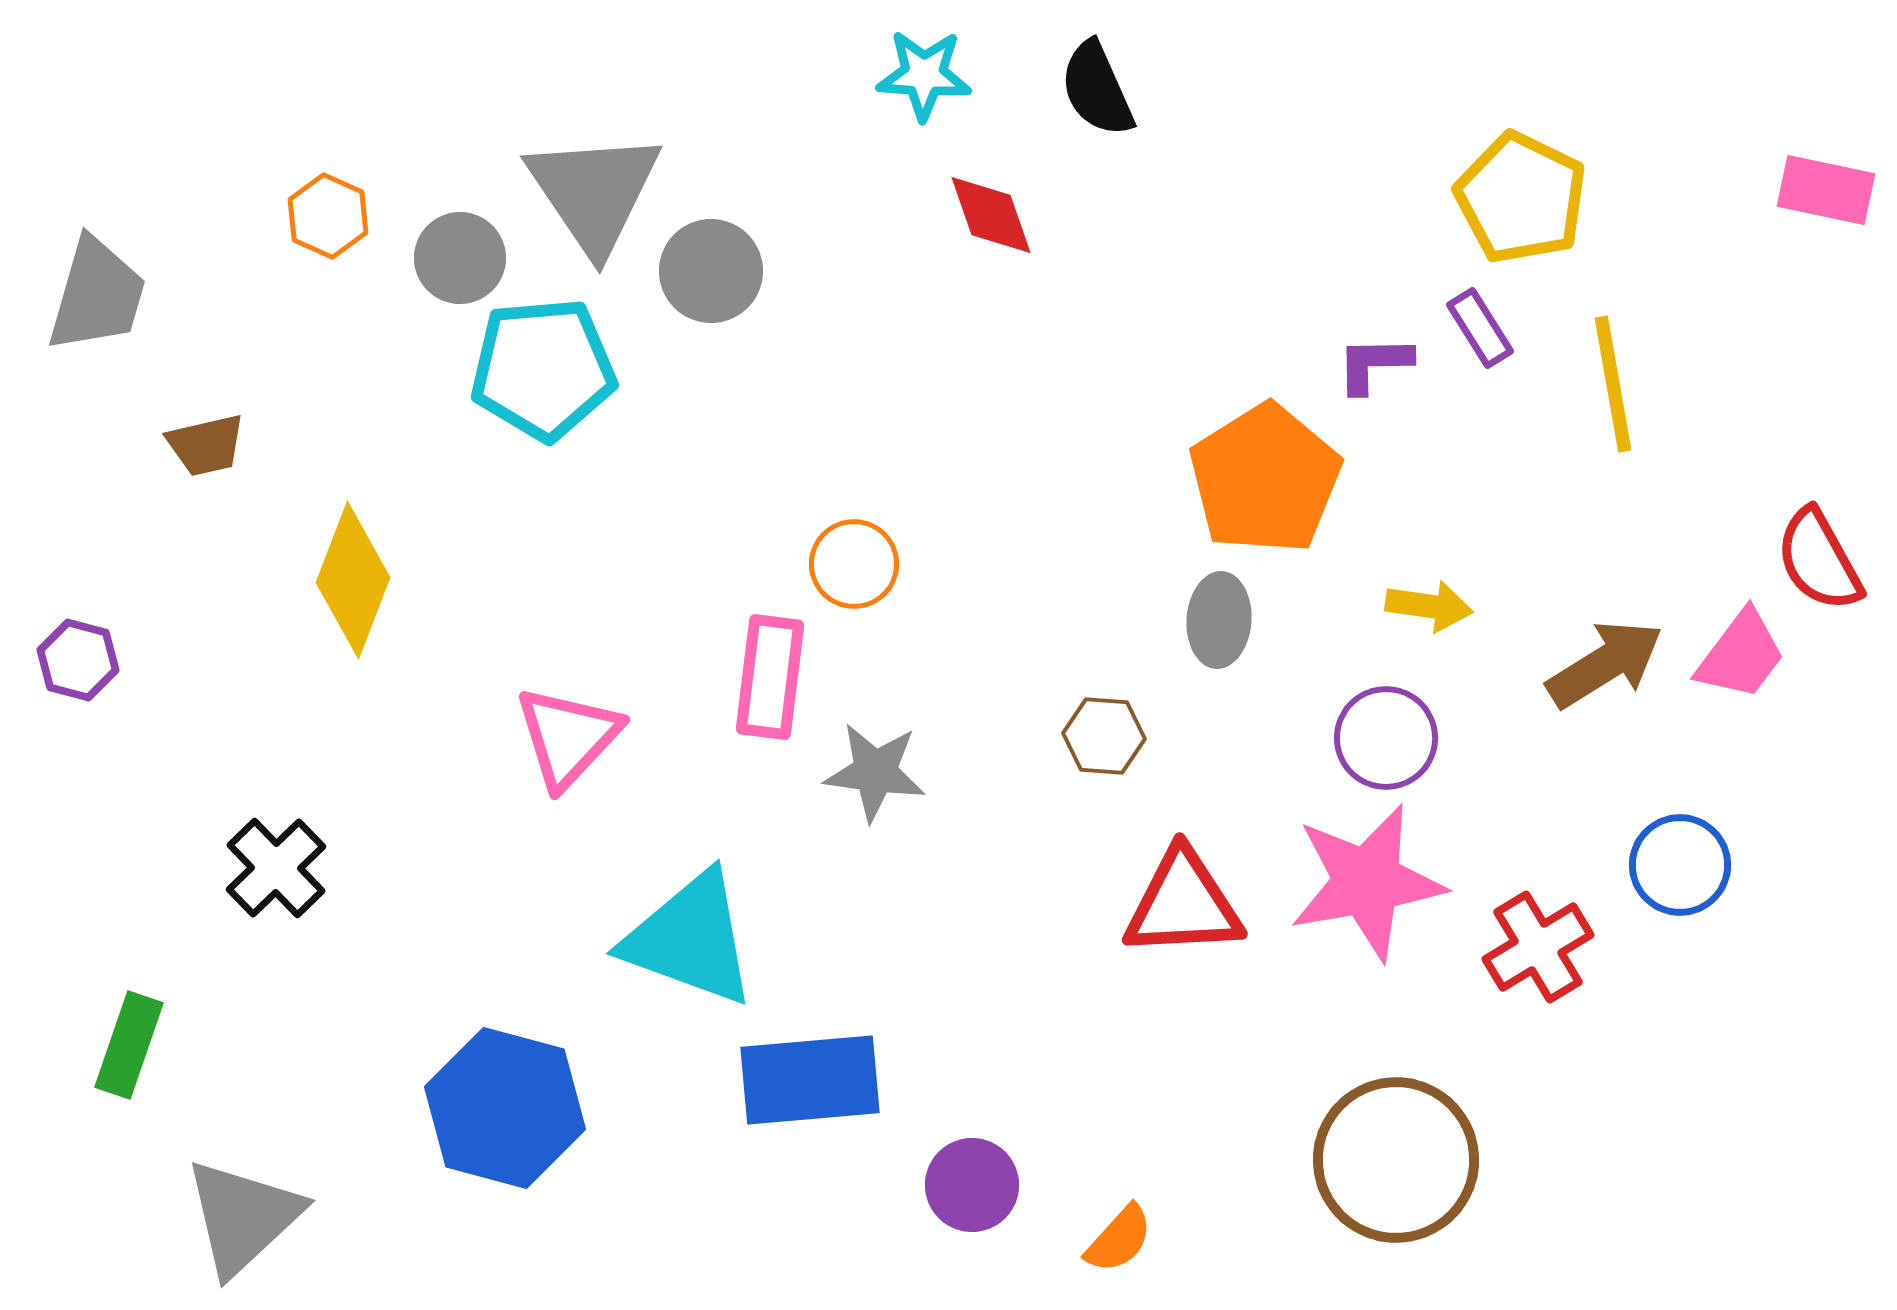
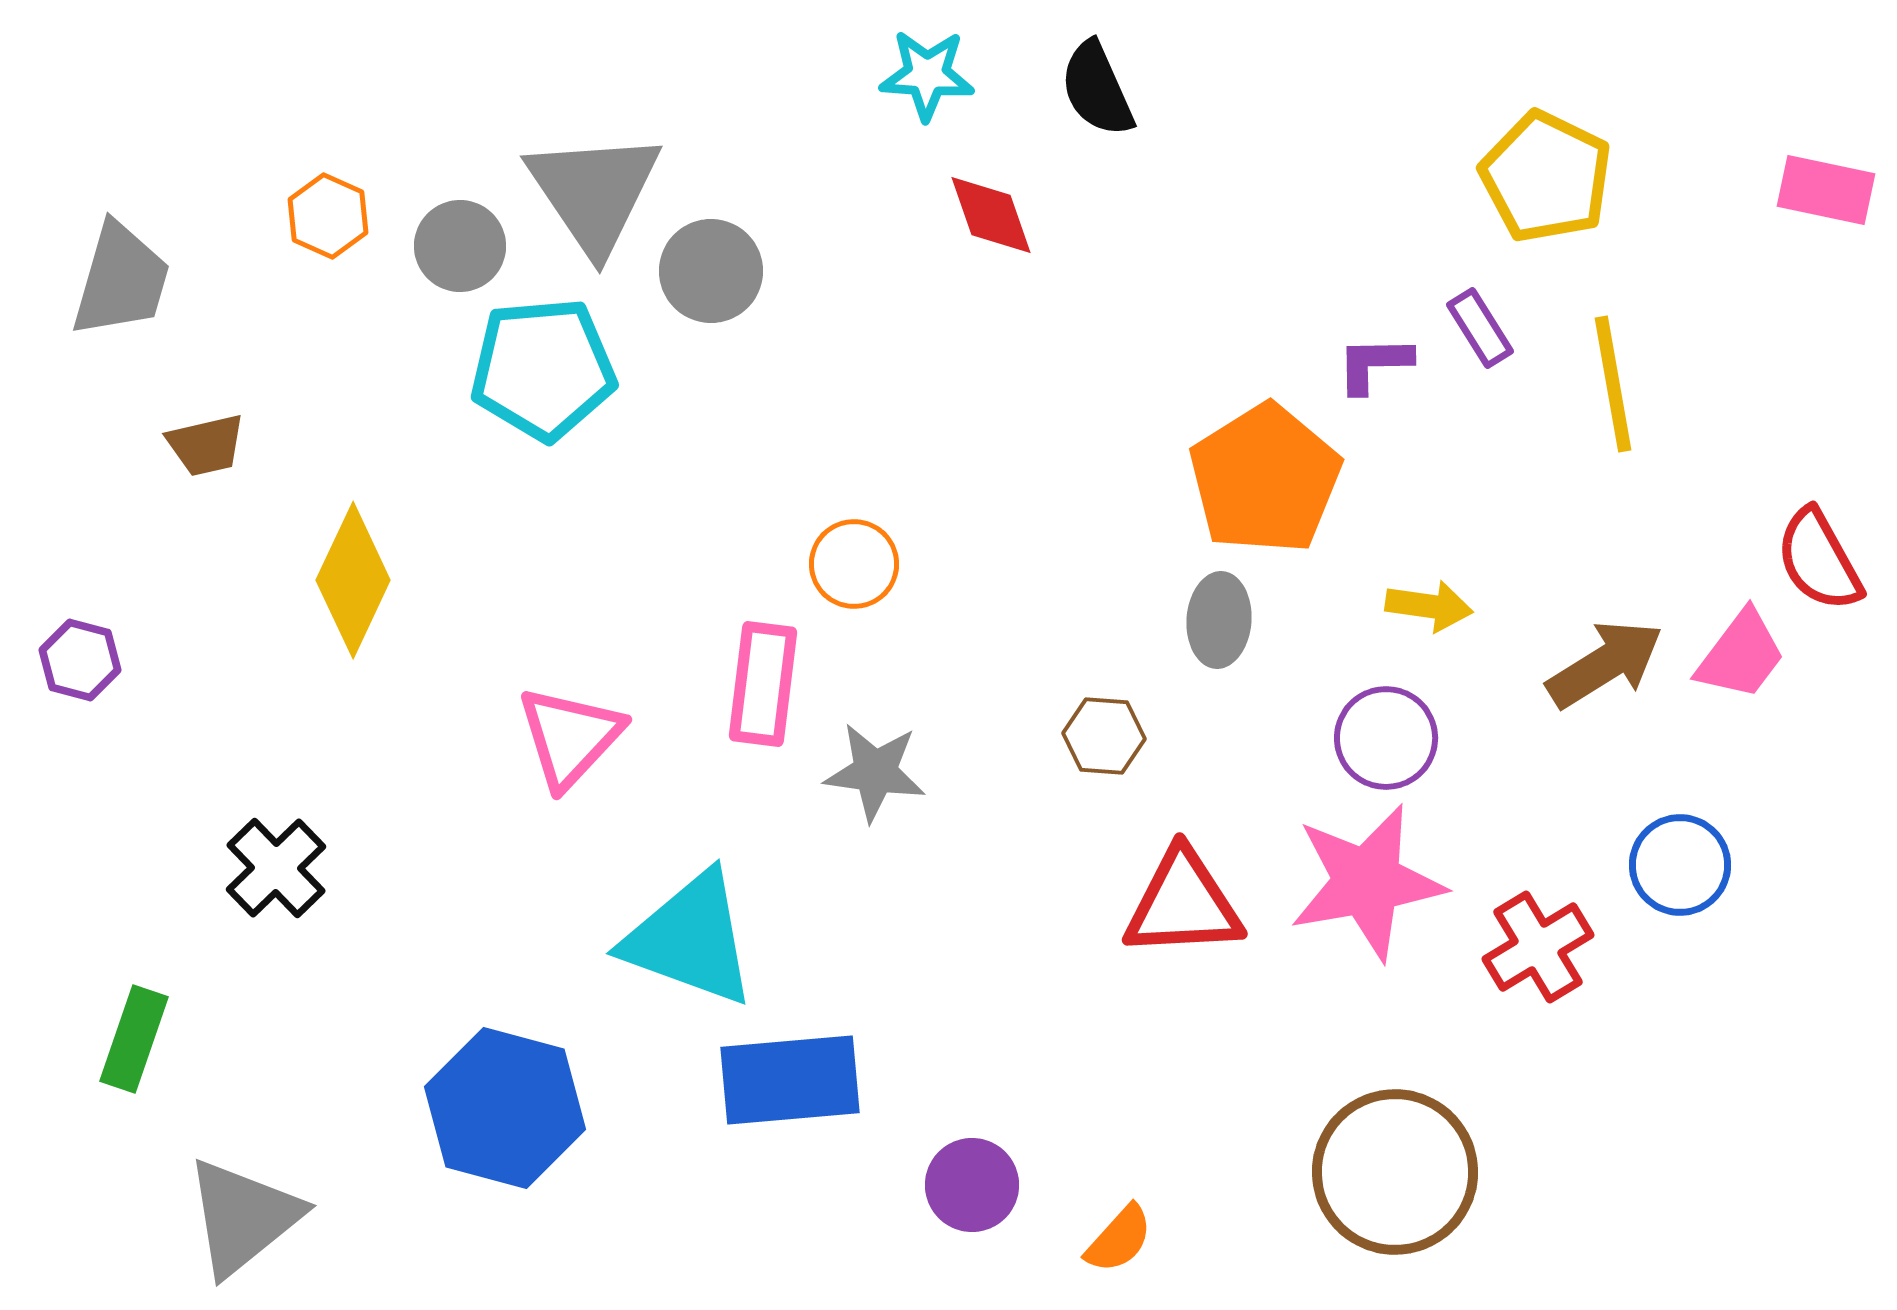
cyan star at (924, 75): moved 3 px right
yellow pentagon at (1521, 198): moved 25 px right, 21 px up
gray circle at (460, 258): moved 12 px up
gray trapezoid at (97, 295): moved 24 px right, 15 px up
yellow diamond at (353, 580): rotated 4 degrees clockwise
purple hexagon at (78, 660): moved 2 px right
pink rectangle at (770, 677): moved 7 px left, 7 px down
pink triangle at (568, 737): moved 2 px right
green rectangle at (129, 1045): moved 5 px right, 6 px up
blue rectangle at (810, 1080): moved 20 px left
brown circle at (1396, 1160): moved 1 px left, 12 px down
gray triangle at (243, 1217): rotated 4 degrees clockwise
